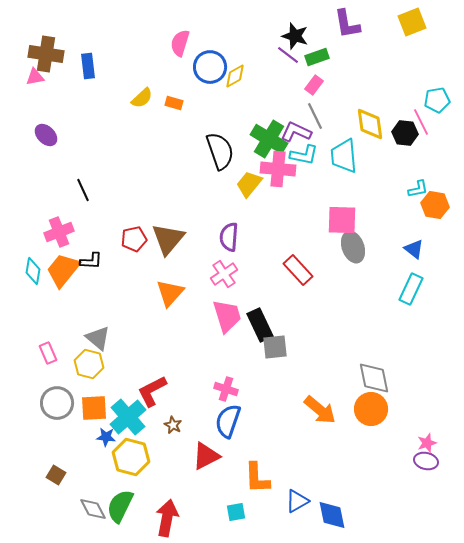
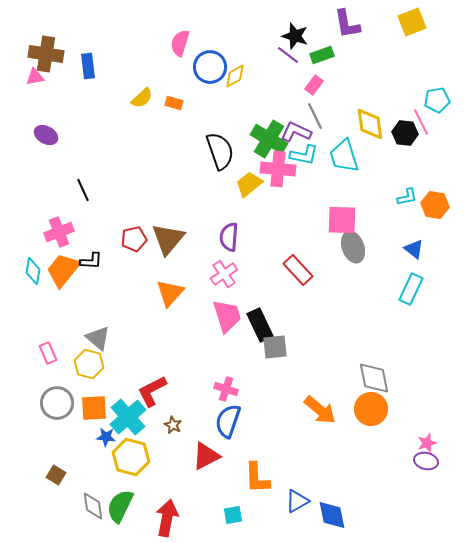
green rectangle at (317, 57): moved 5 px right, 2 px up
purple ellipse at (46, 135): rotated 15 degrees counterclockwise
cyan trapezoid at (344, 156): rotated 12 degrees counterclockwise
yellow trapezoid at (249, 184): rotated 12 degrees clockwise
cyan L-shape at (418, 189): moved 11 px left, 8 px down
gray diamond at (93, 509): moved 3 px up; rotated 20 degrees clockwise
cyan square at (236, 512): moved 3 px left, 3 px down
